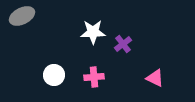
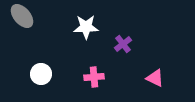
gray ellipse: rotated 75 degrees clockwise
white star: moved 7 px left, 5 px up
white circle: moved 13 px left, 1 px up
